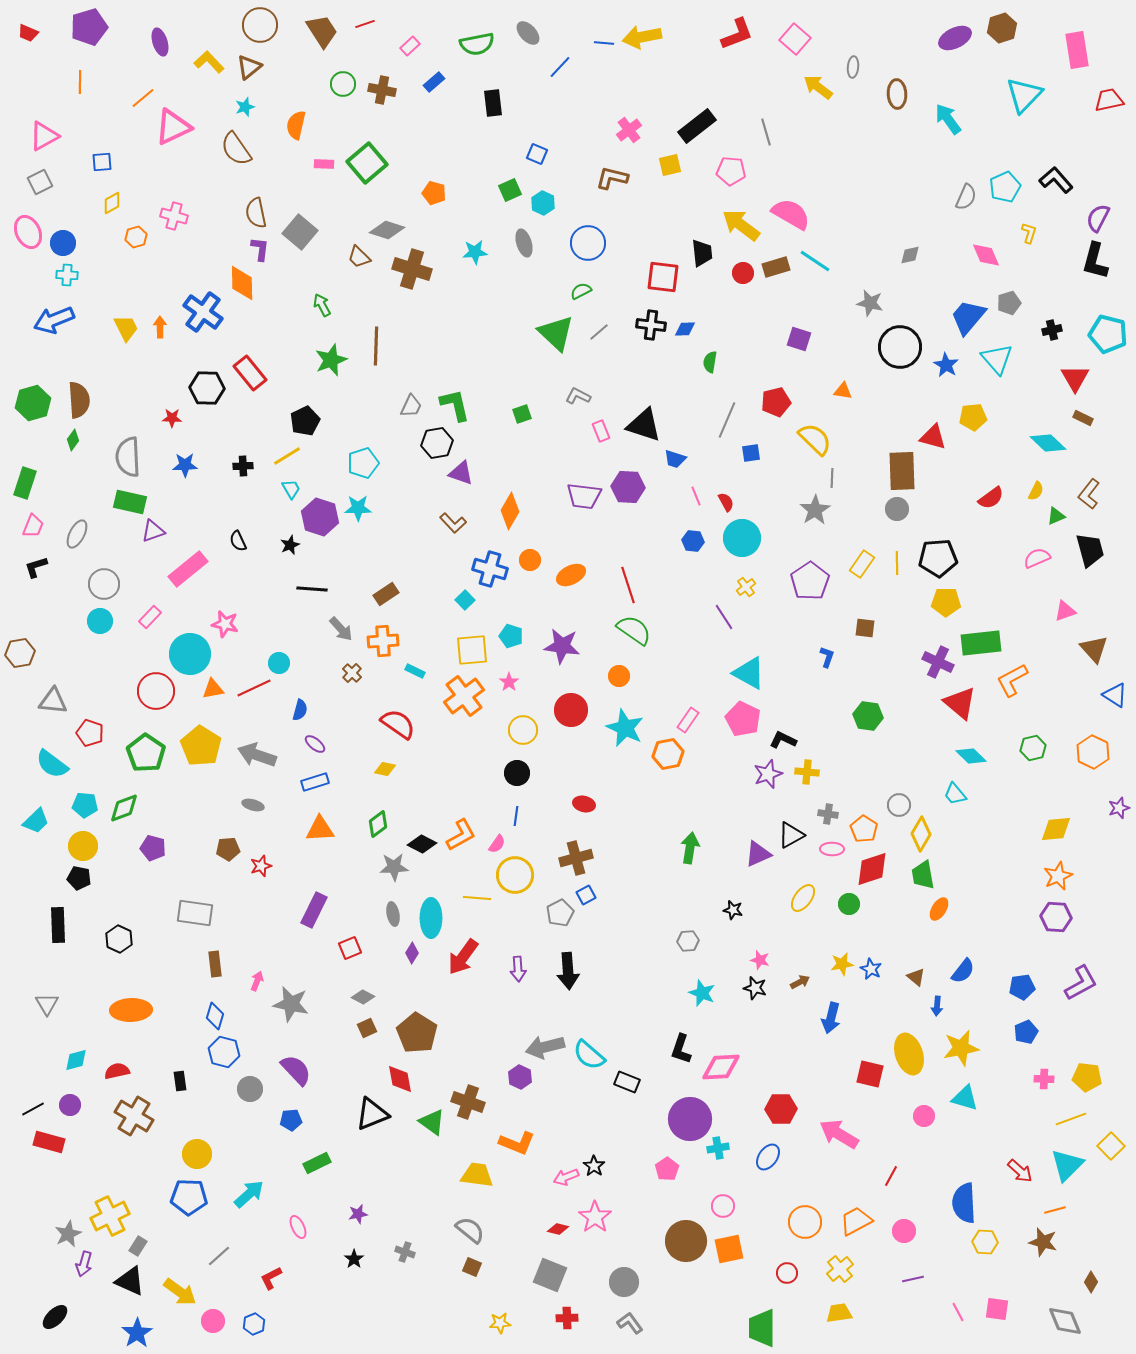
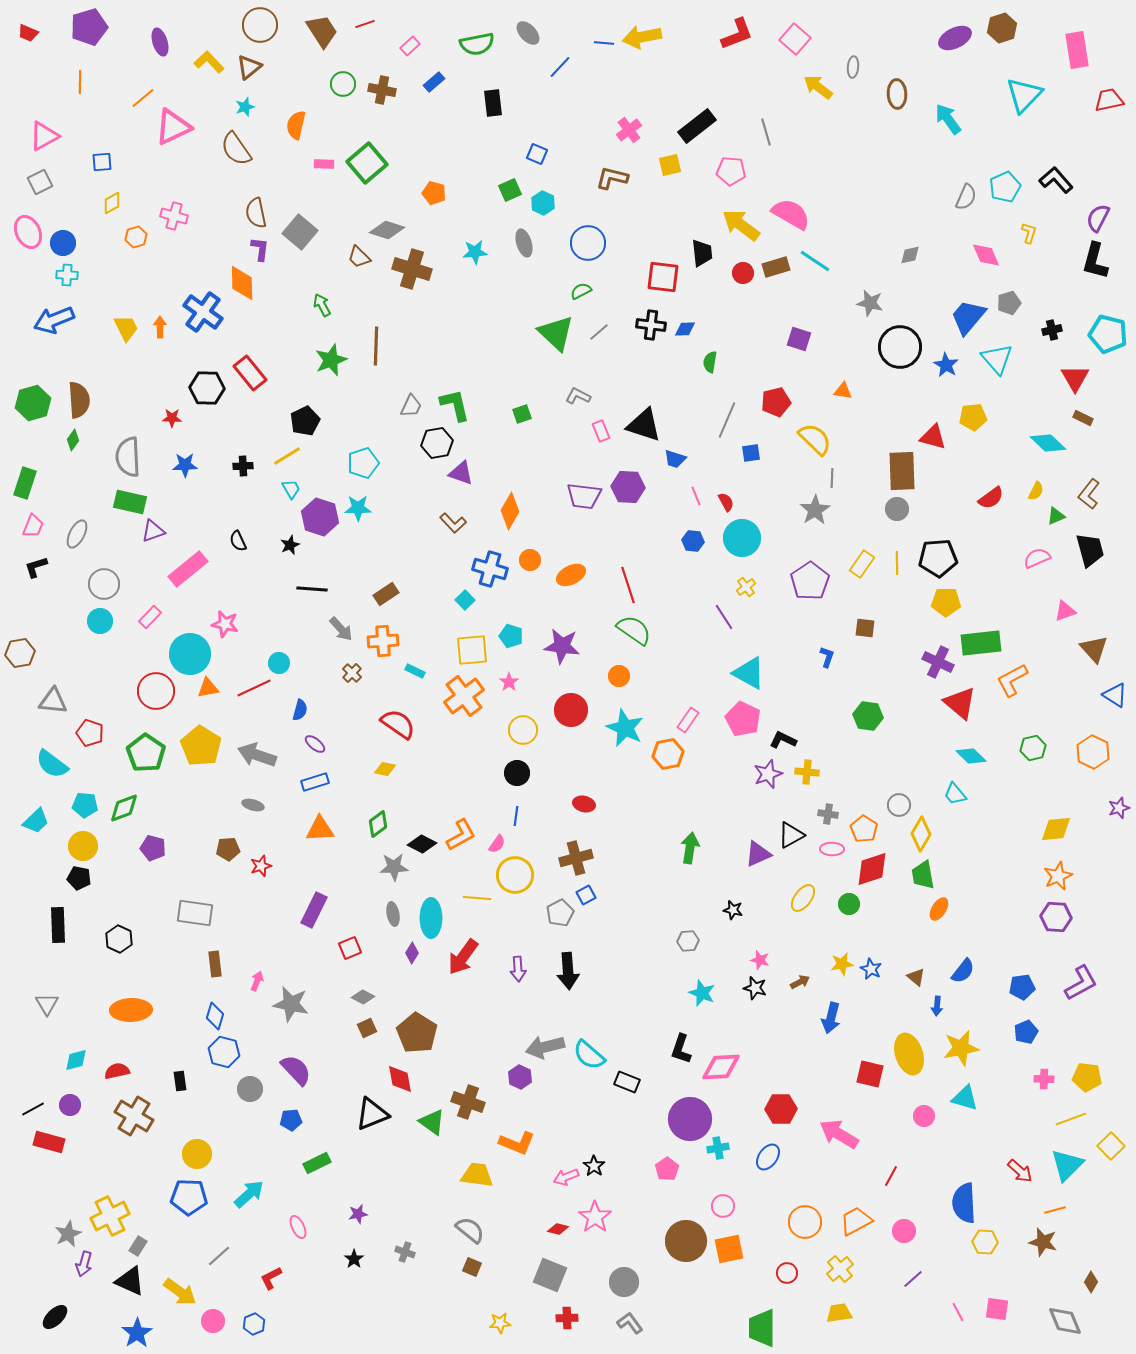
orange triangle at (213, 689): moved 5 px left, 1 px up
purple line at (913, 1279): rotated 30 degrees counterclockwise
